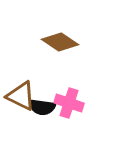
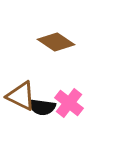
brown diamond: moved 4 px left
pink cross: rotated 20 degrees clockwise
